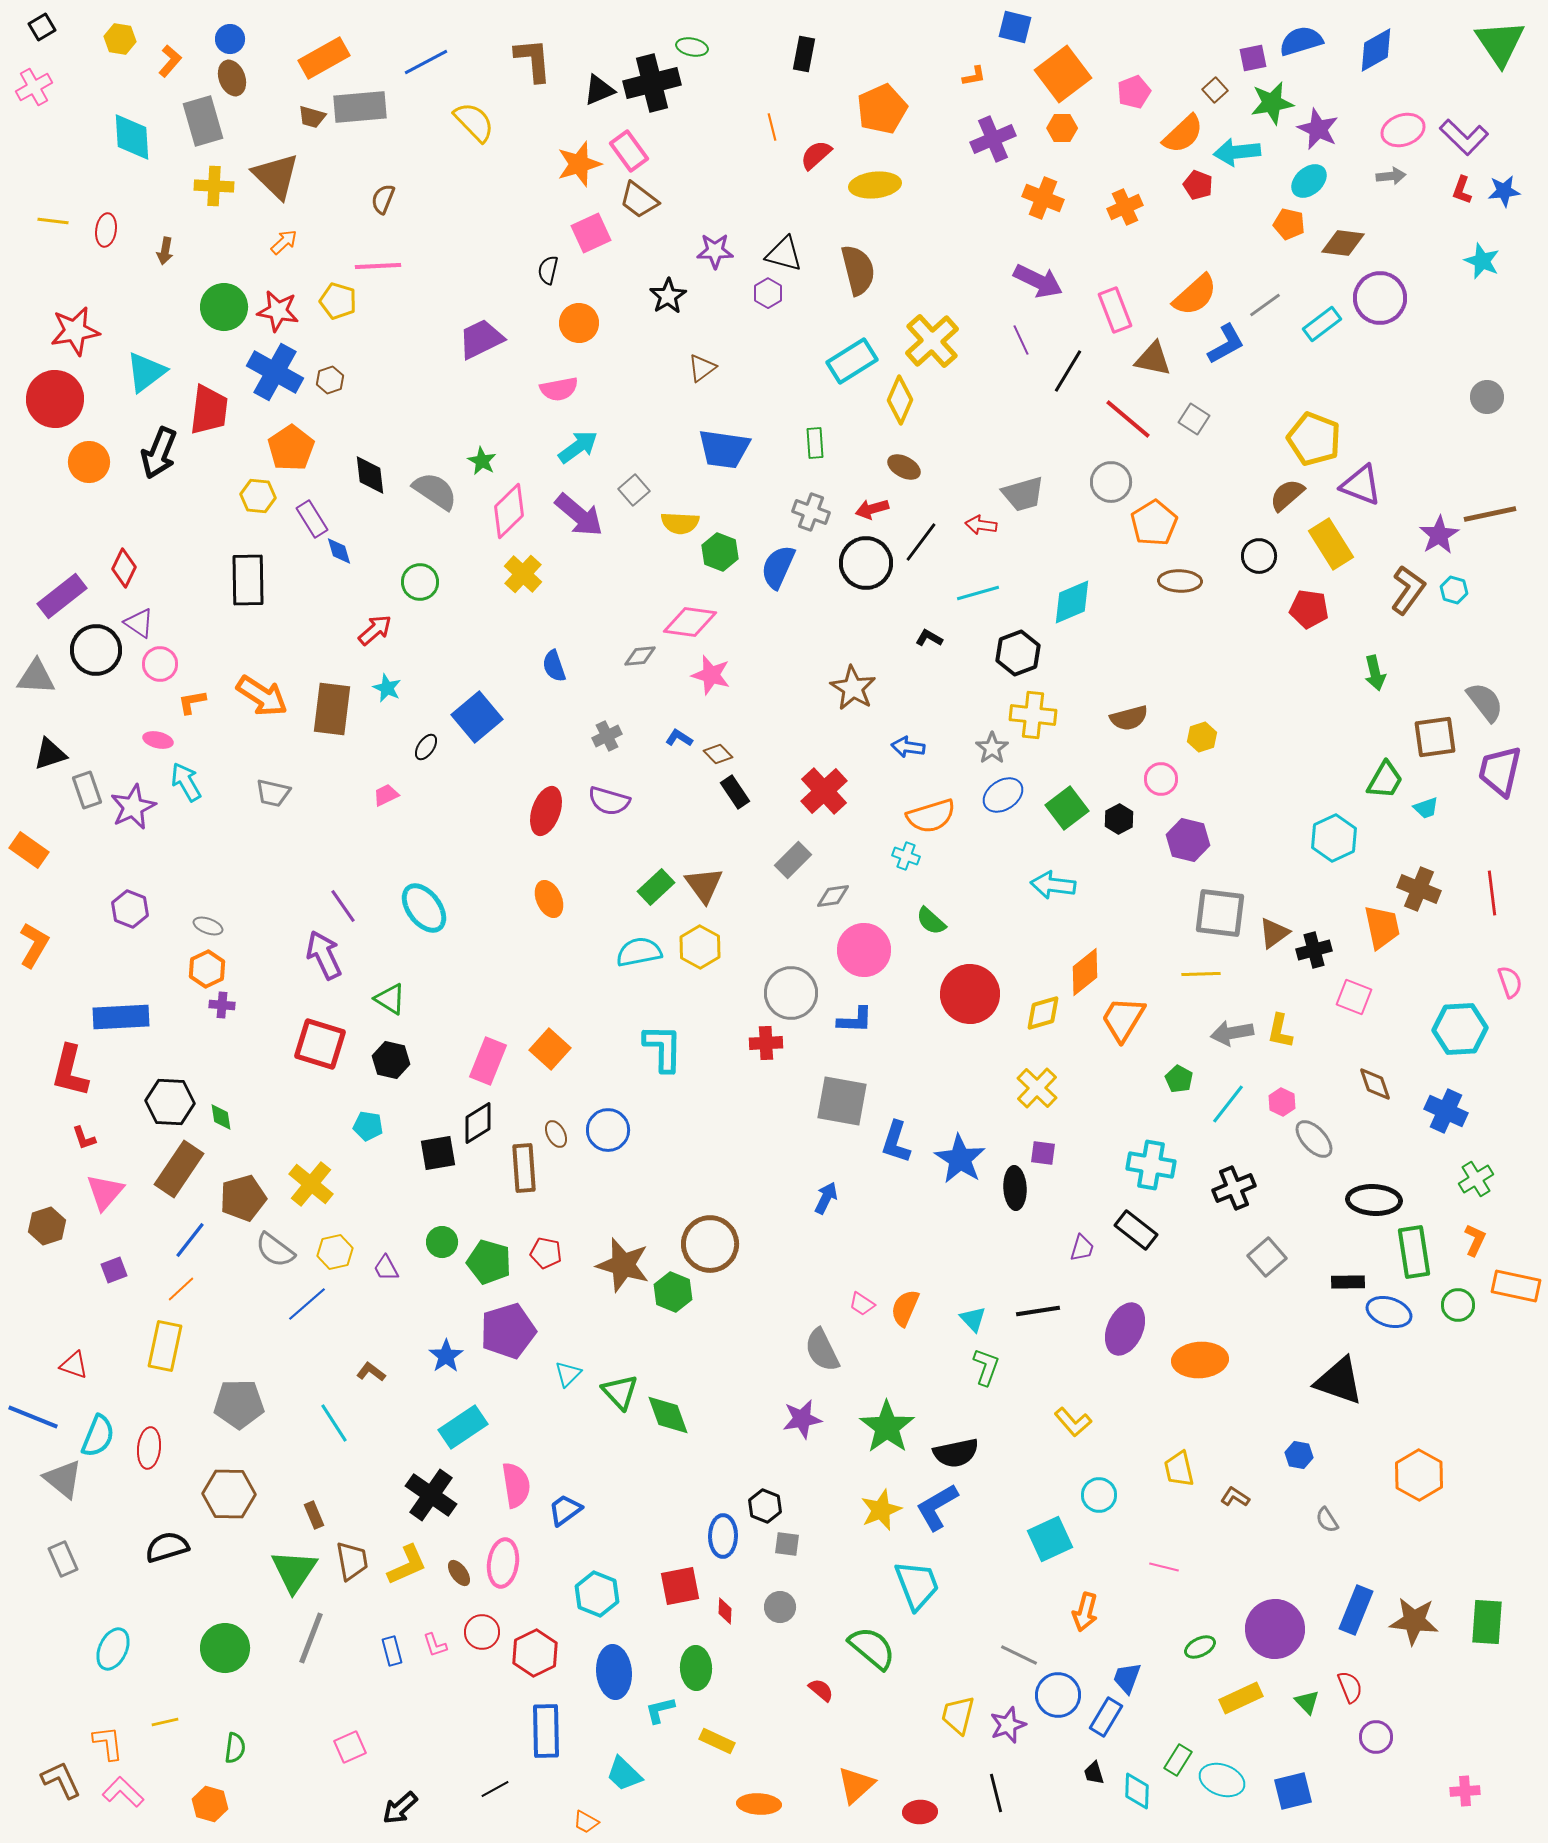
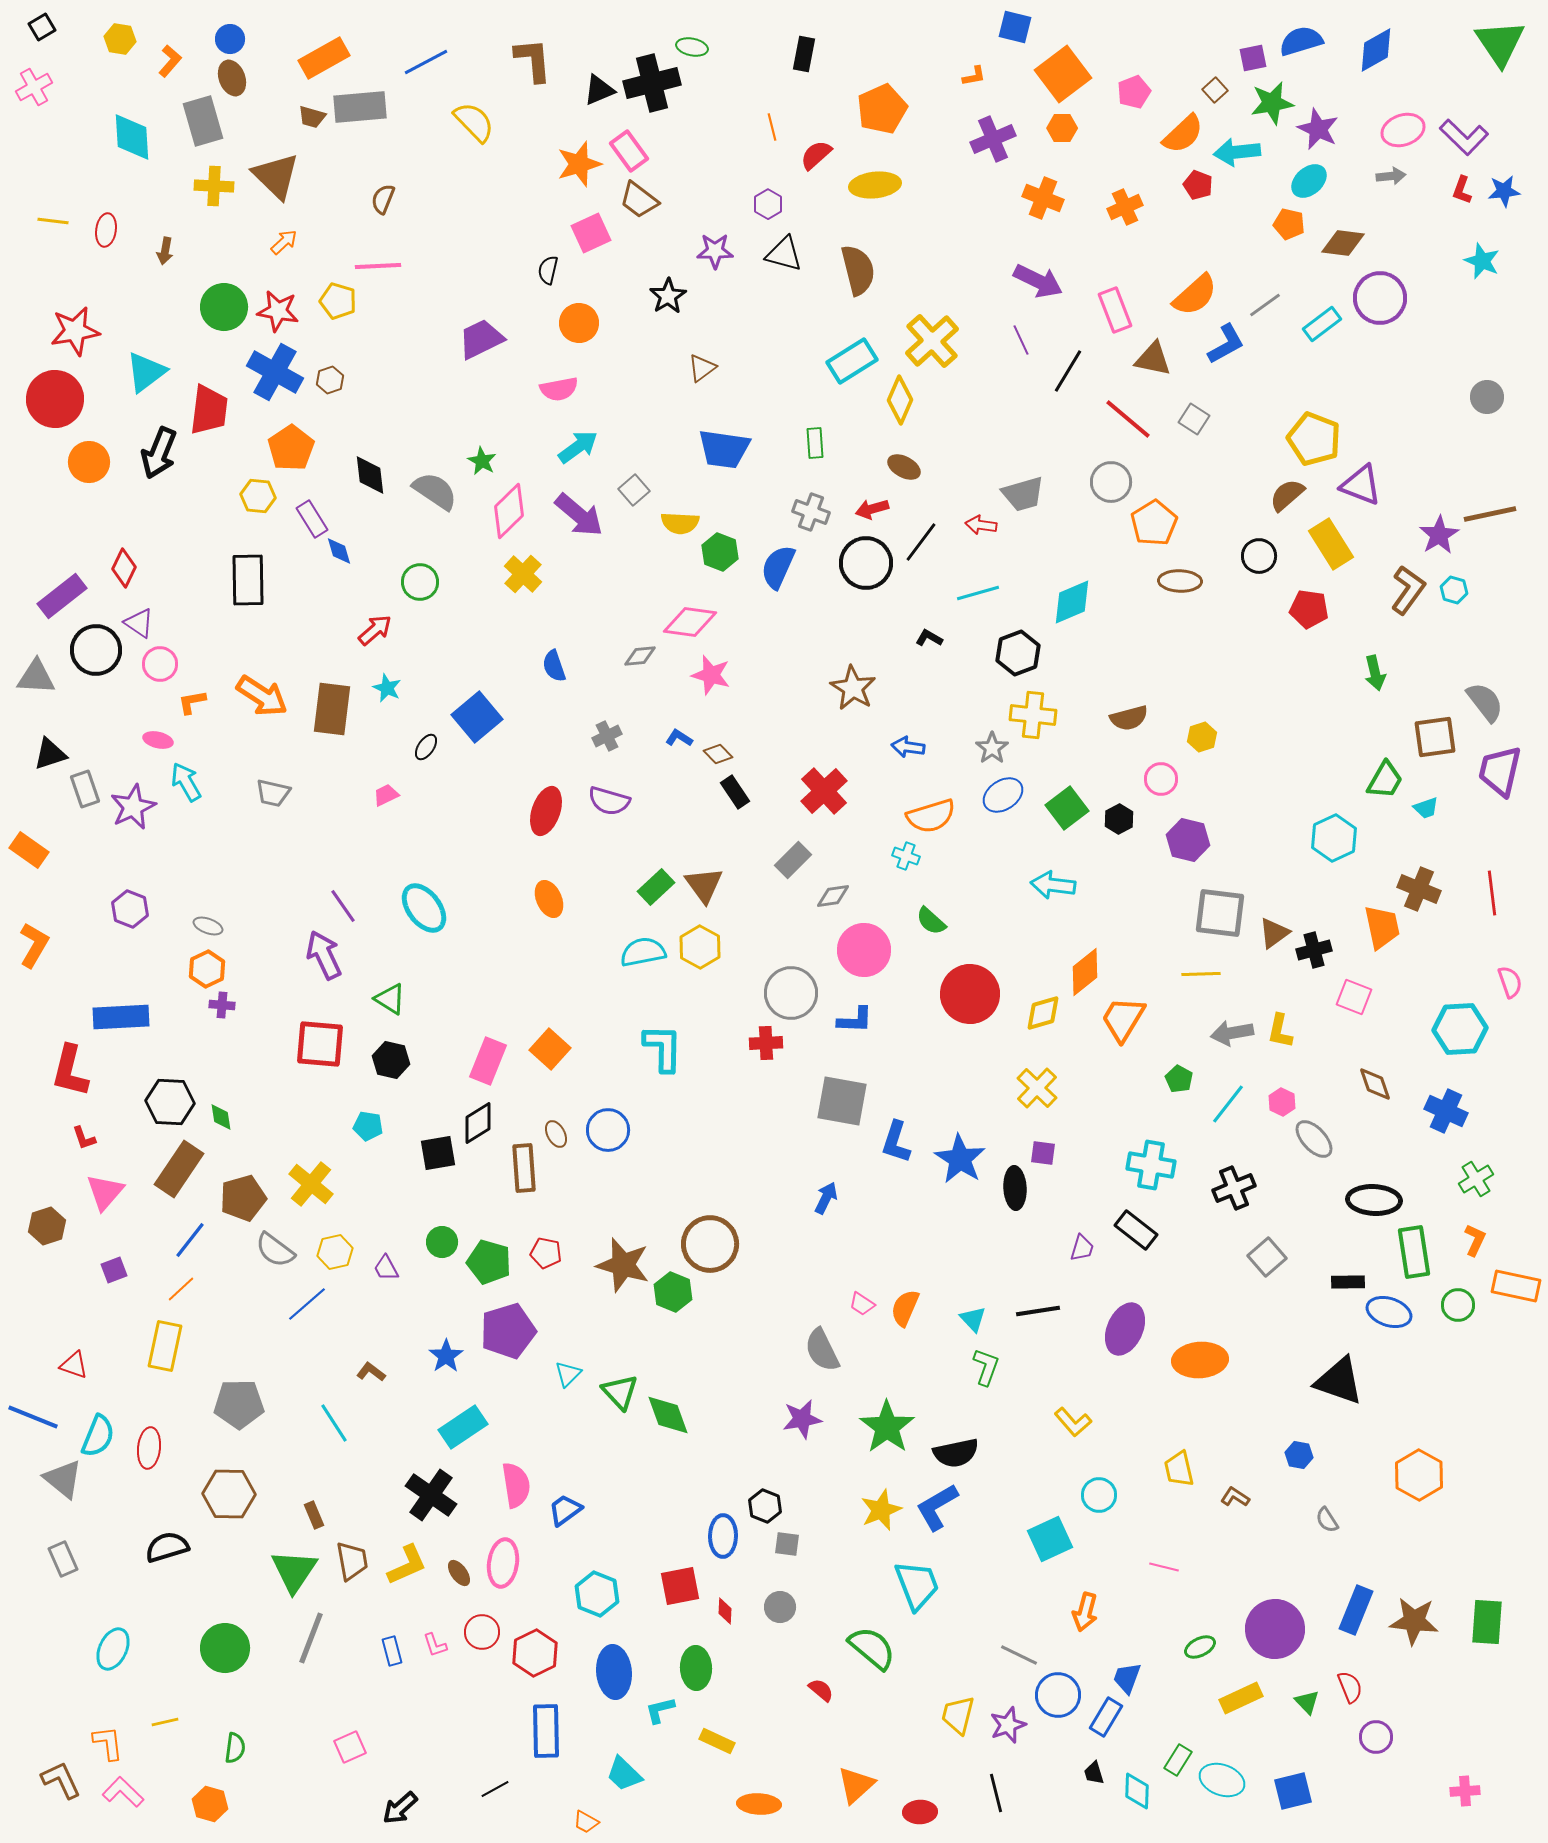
purple hexagon at (768, 293): moved 89 px up
gray rectangle at (87, 790): moved 2 px left, 1 px up
cyan semicircle at (639, 952): moved 4 px right
red square at (320, 1044): rotated 12 degrees counterclockwise
